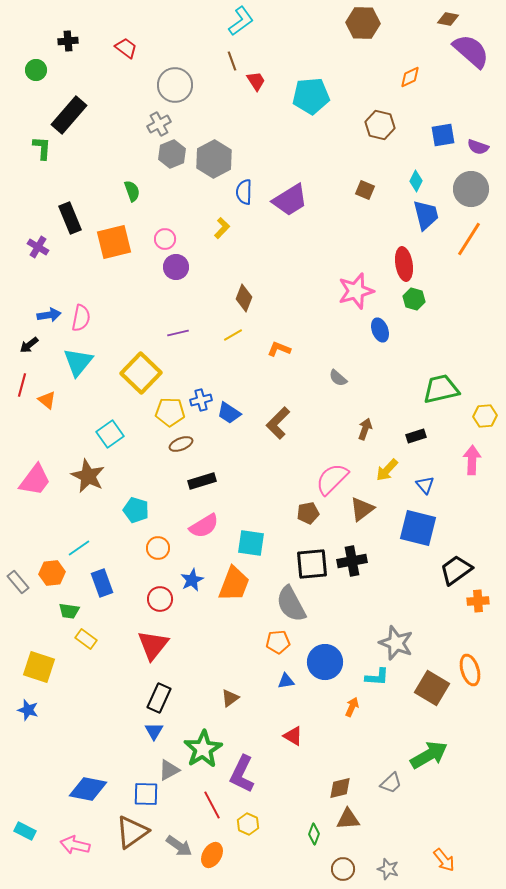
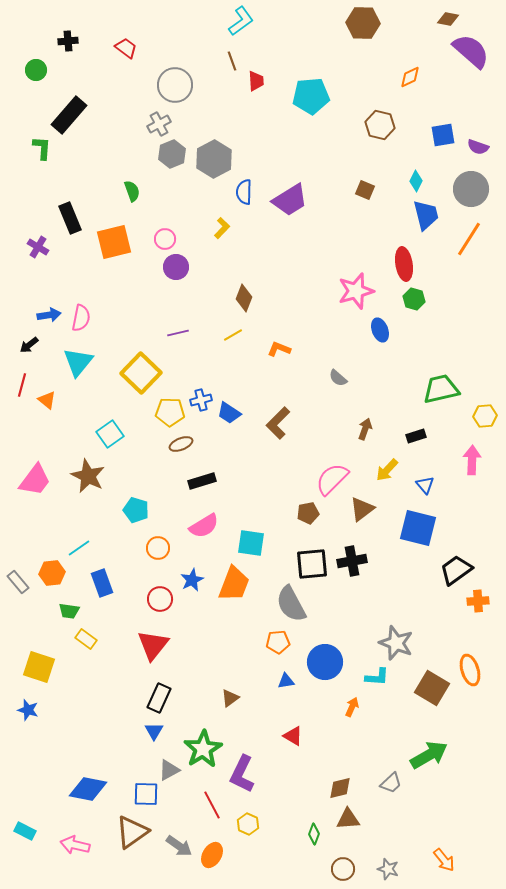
red trapezoid at (256, 81): rotated 30 degrees clockwise
